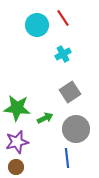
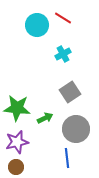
red line: rotated 24 degrees counterclockwise
